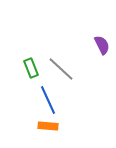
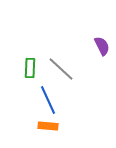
purple semicircle: moved 1 px down
green rectangle: moved 1 px left; rotated 24 degrees clockwise
